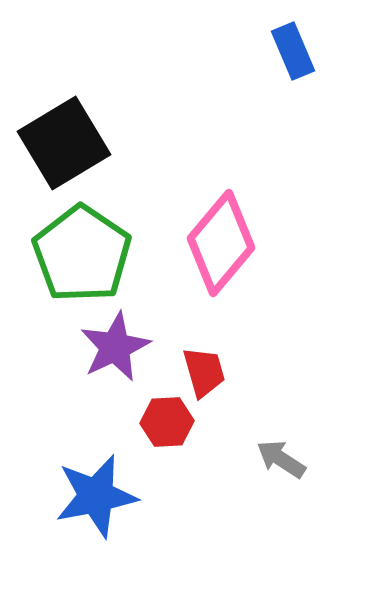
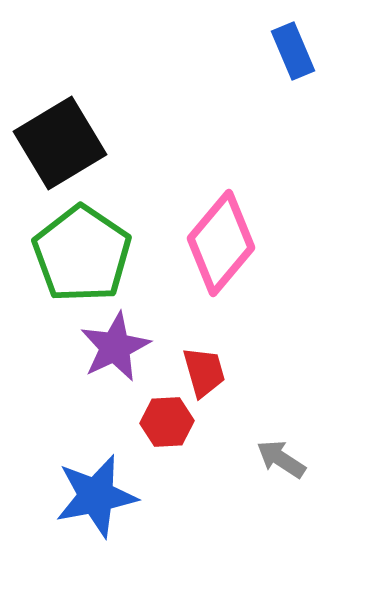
black square: moved 4 px left
